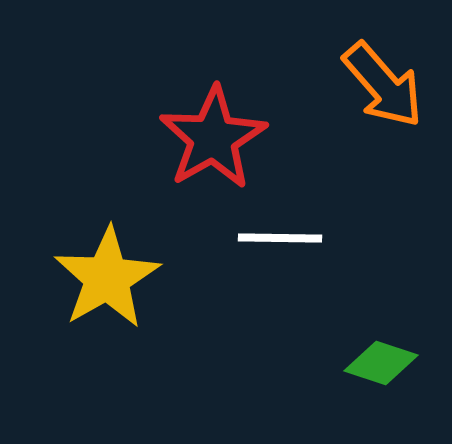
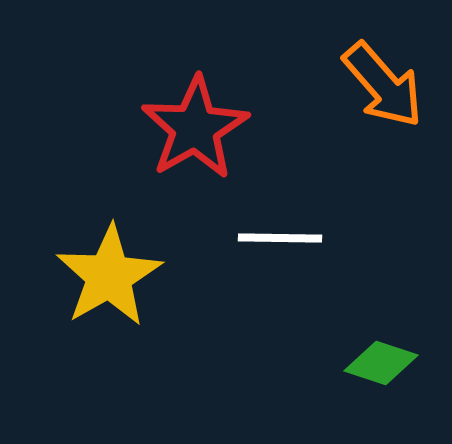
red star: moved 18 px left, 10 px up
yellow star: moved 2 px right, 2 px up
